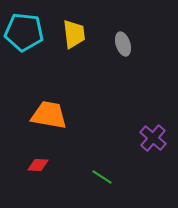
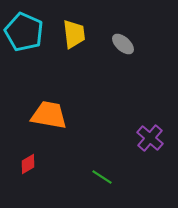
cyan pentagon: rotated 18 degrees clockwise
gray ellipse: rotated 30 degrees counterclockwise
purple cross: moved 3 px left
red diamond: moved 10 px left, 1 px up; rotated 35 degrees counterclockwise
